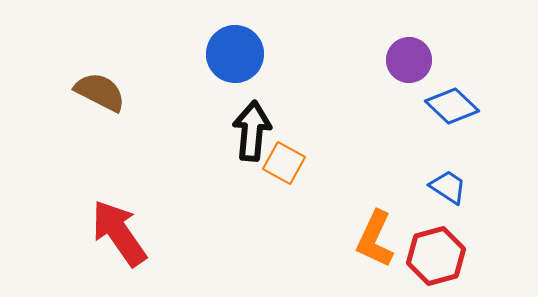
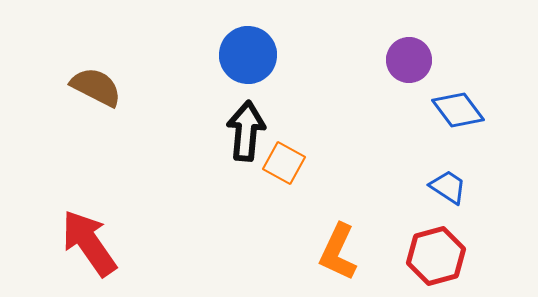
blue circle: moved 13 px right, 1 px down
brown semicircle: moved 4 px left, 5 px up
blue diamond: moved 6 px right, 4 px down; rotated 10 degrees clockwise
black arrow: moved 6 px left
red arrow: moved 30 px left, 10 px down
orange L-shape: moved 37 px left, 13 px down
